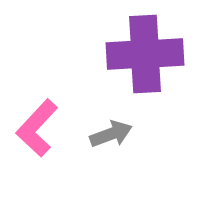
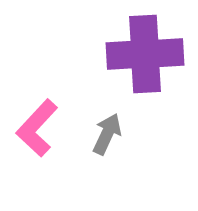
gray arrow: moved 4 px left; rotated 45 degrees counterclockwise
